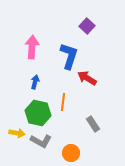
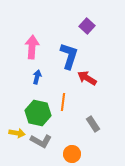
blue arrow: moved 2 px right, 5 px up
orange circle: moved 1 px right, 1 px down
